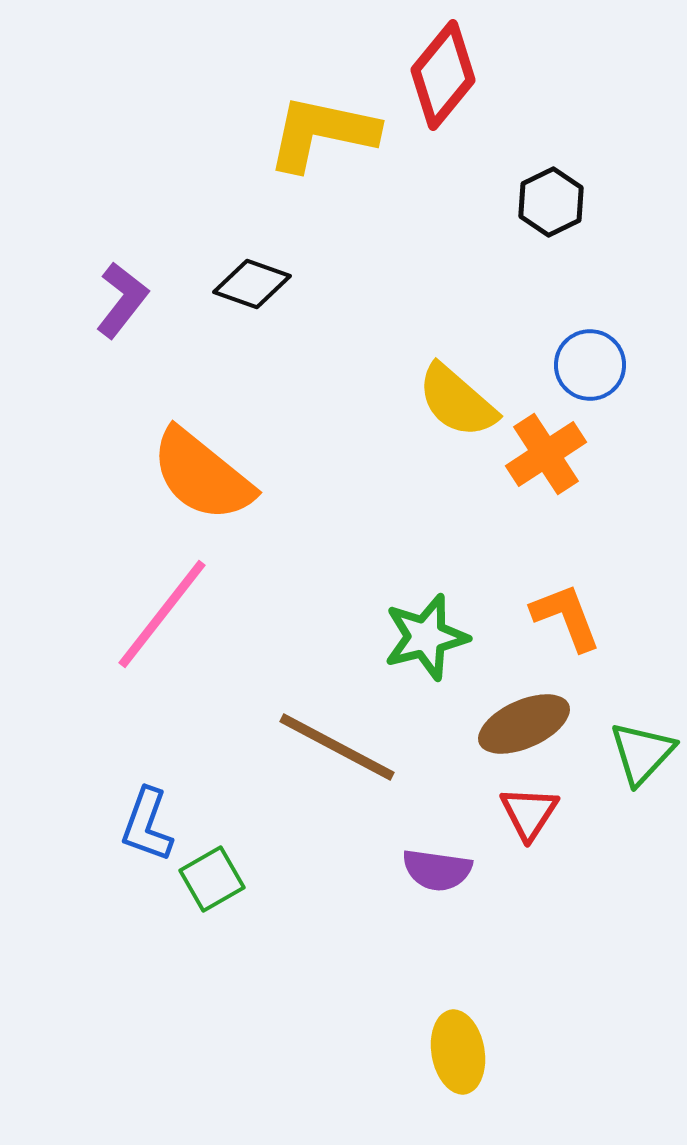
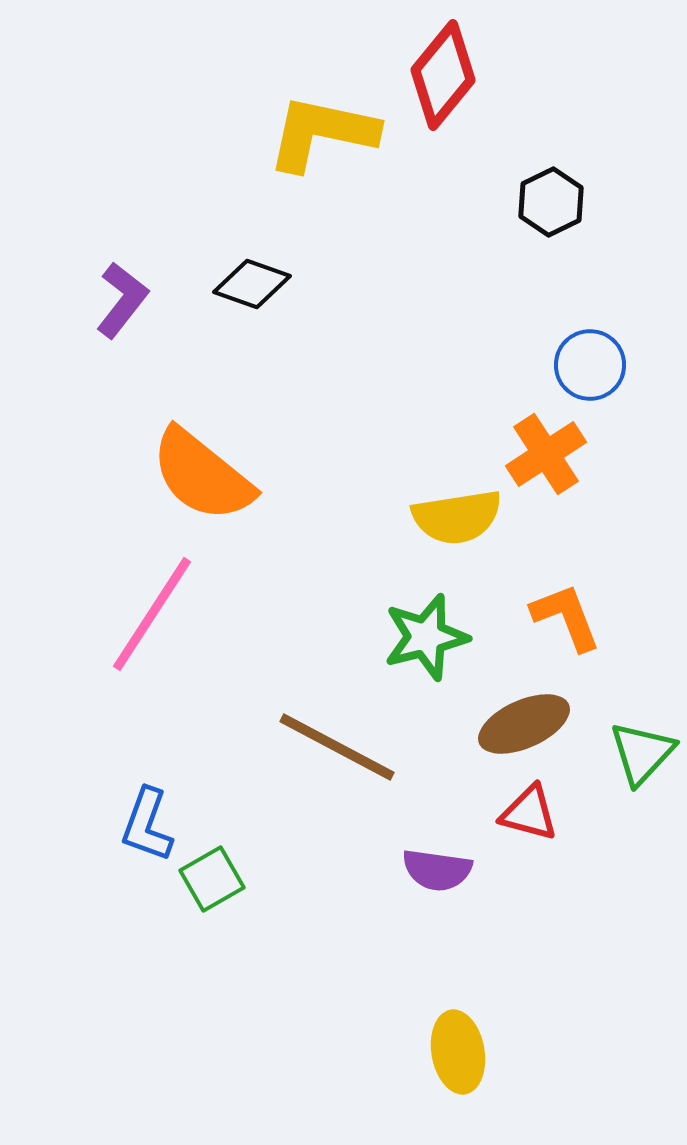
yellow semicircle: moved 116 px down; rotated 50 degrees counterclockwise
pink line: moved 10 px left; rotated 5 degrees counterclockwise
red triangle: rotated 48 degrees counterclockwise
